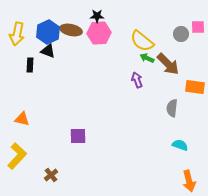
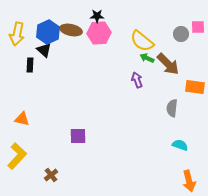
black triangle: moved 4 px left, 1 px up; rotated 21 degrees clockwise
